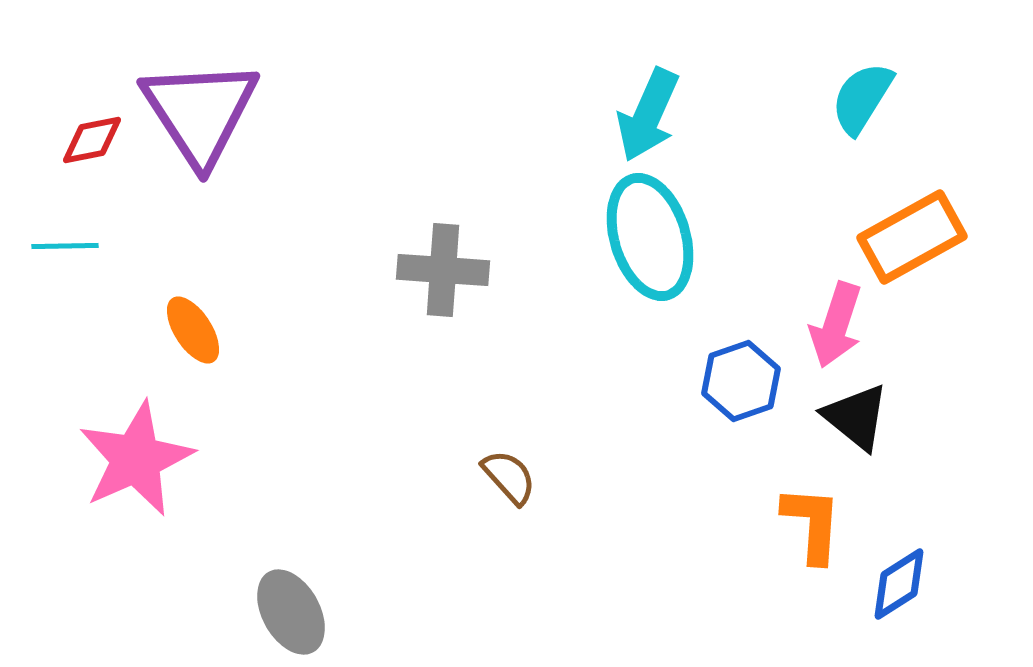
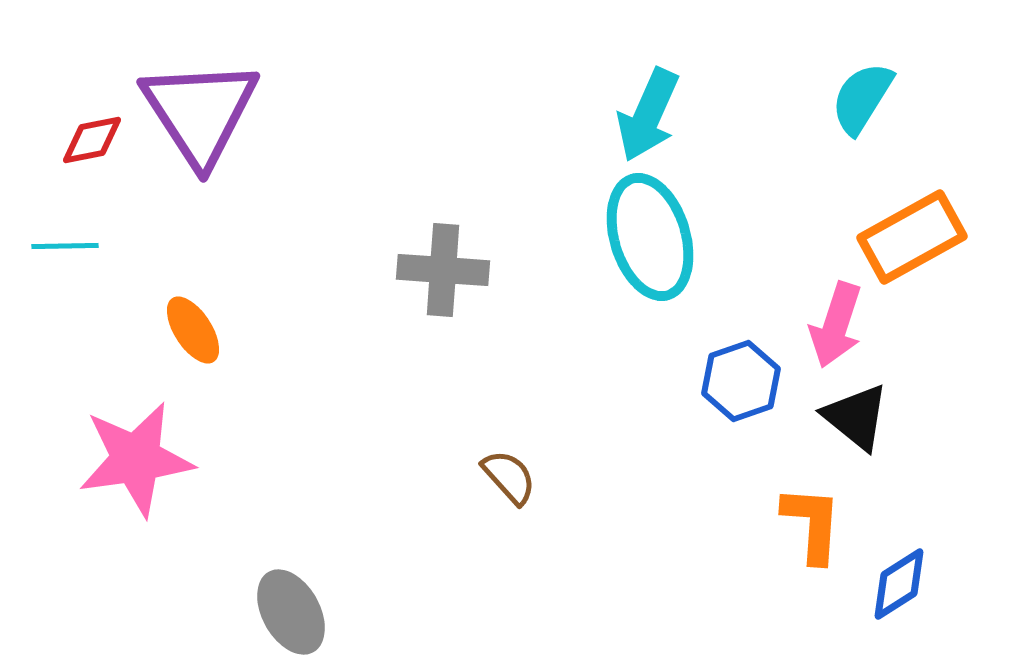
pink star: rotated 16 degrees clockwise
